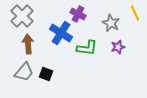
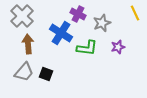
gray star: moved 9 px left; rotated 24 degrees clockwise
